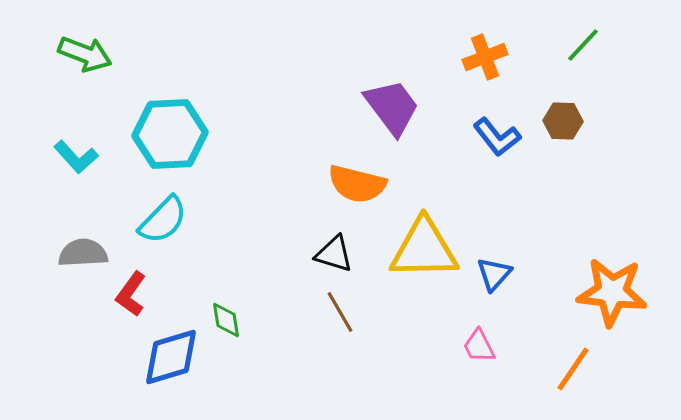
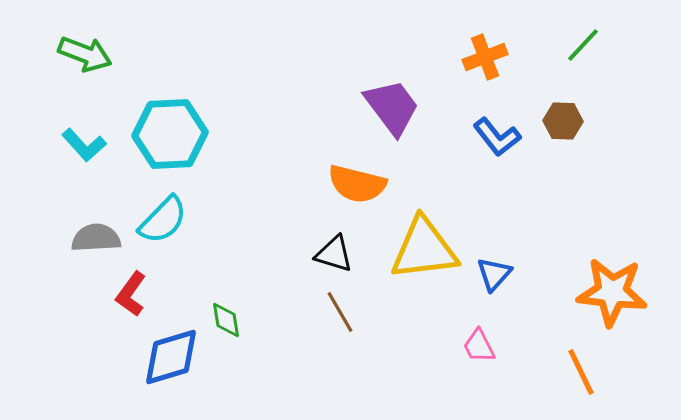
cyan L-shape: moved 8 px right, 12 px up
yellow triangle: rotated 6 degrees counterclockwise
gray semicircle: moved 13 px right, 15 px up
orange line: moved 8 px right, 3 px down; rotated 60 degrees counterclockwise
